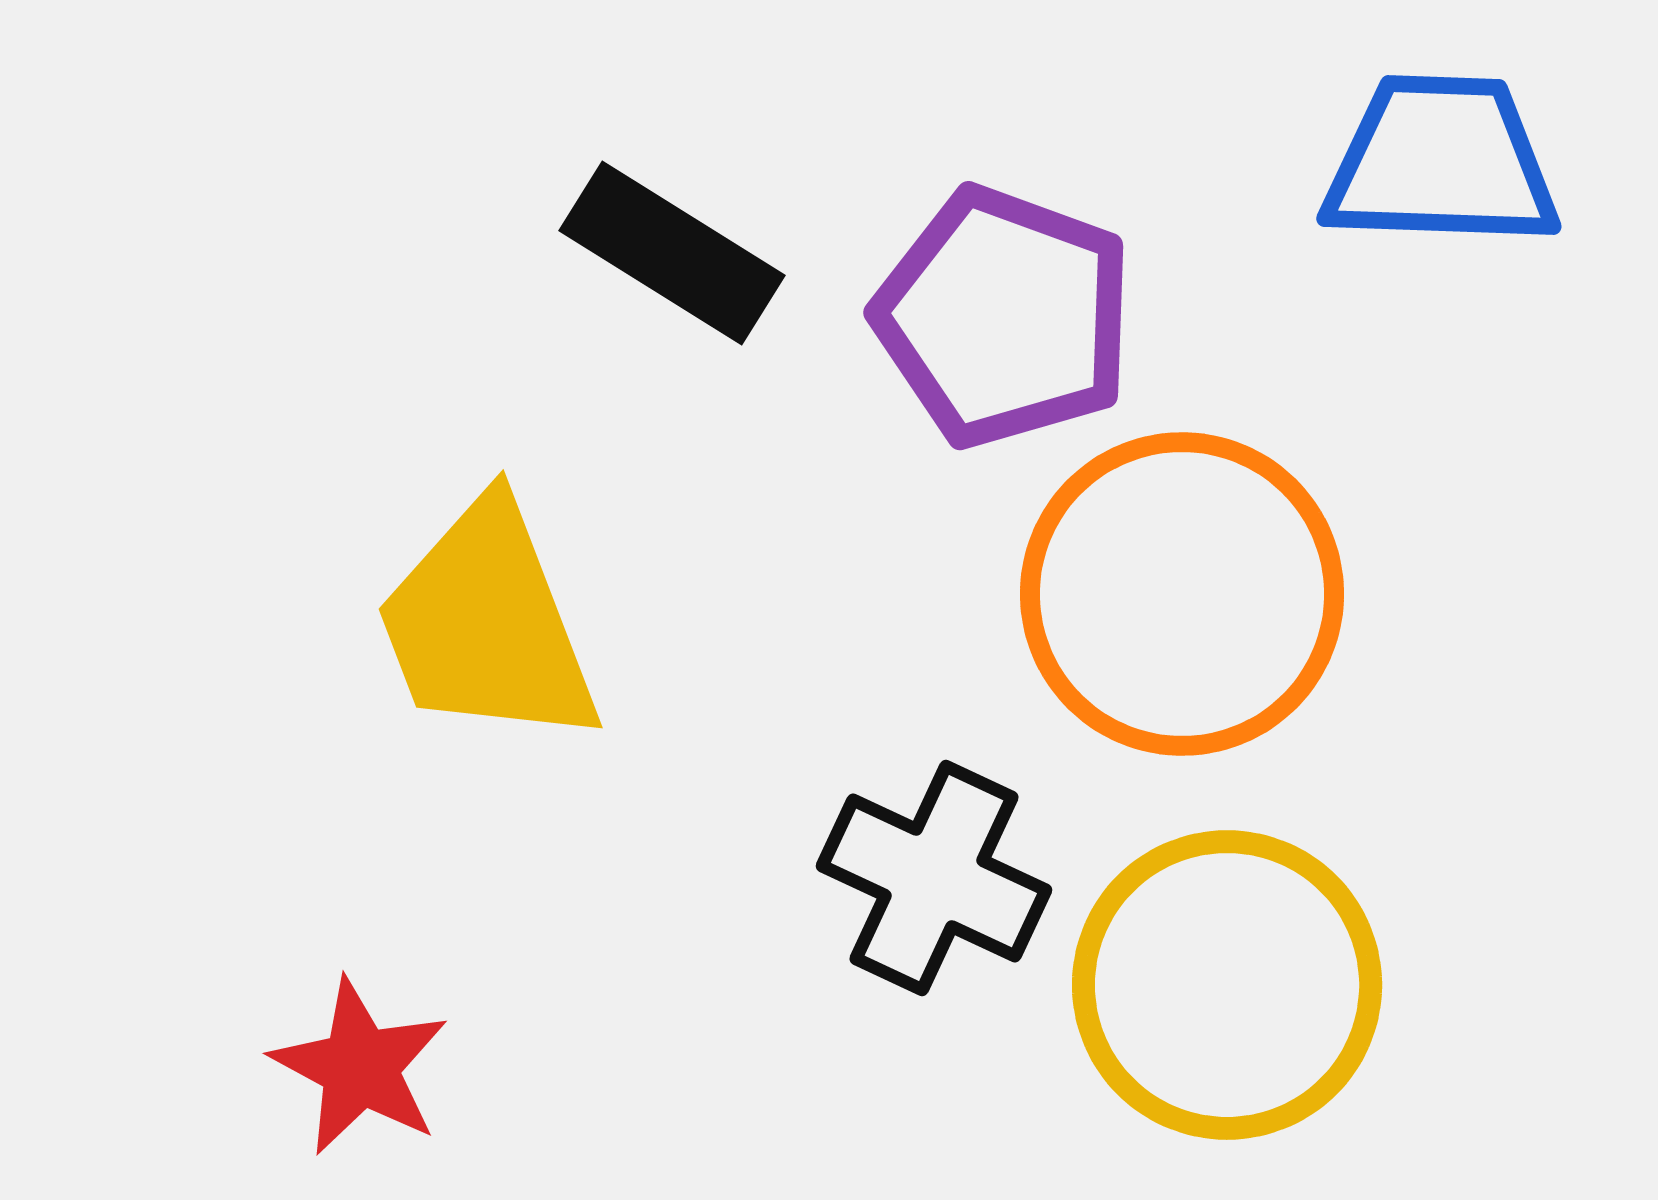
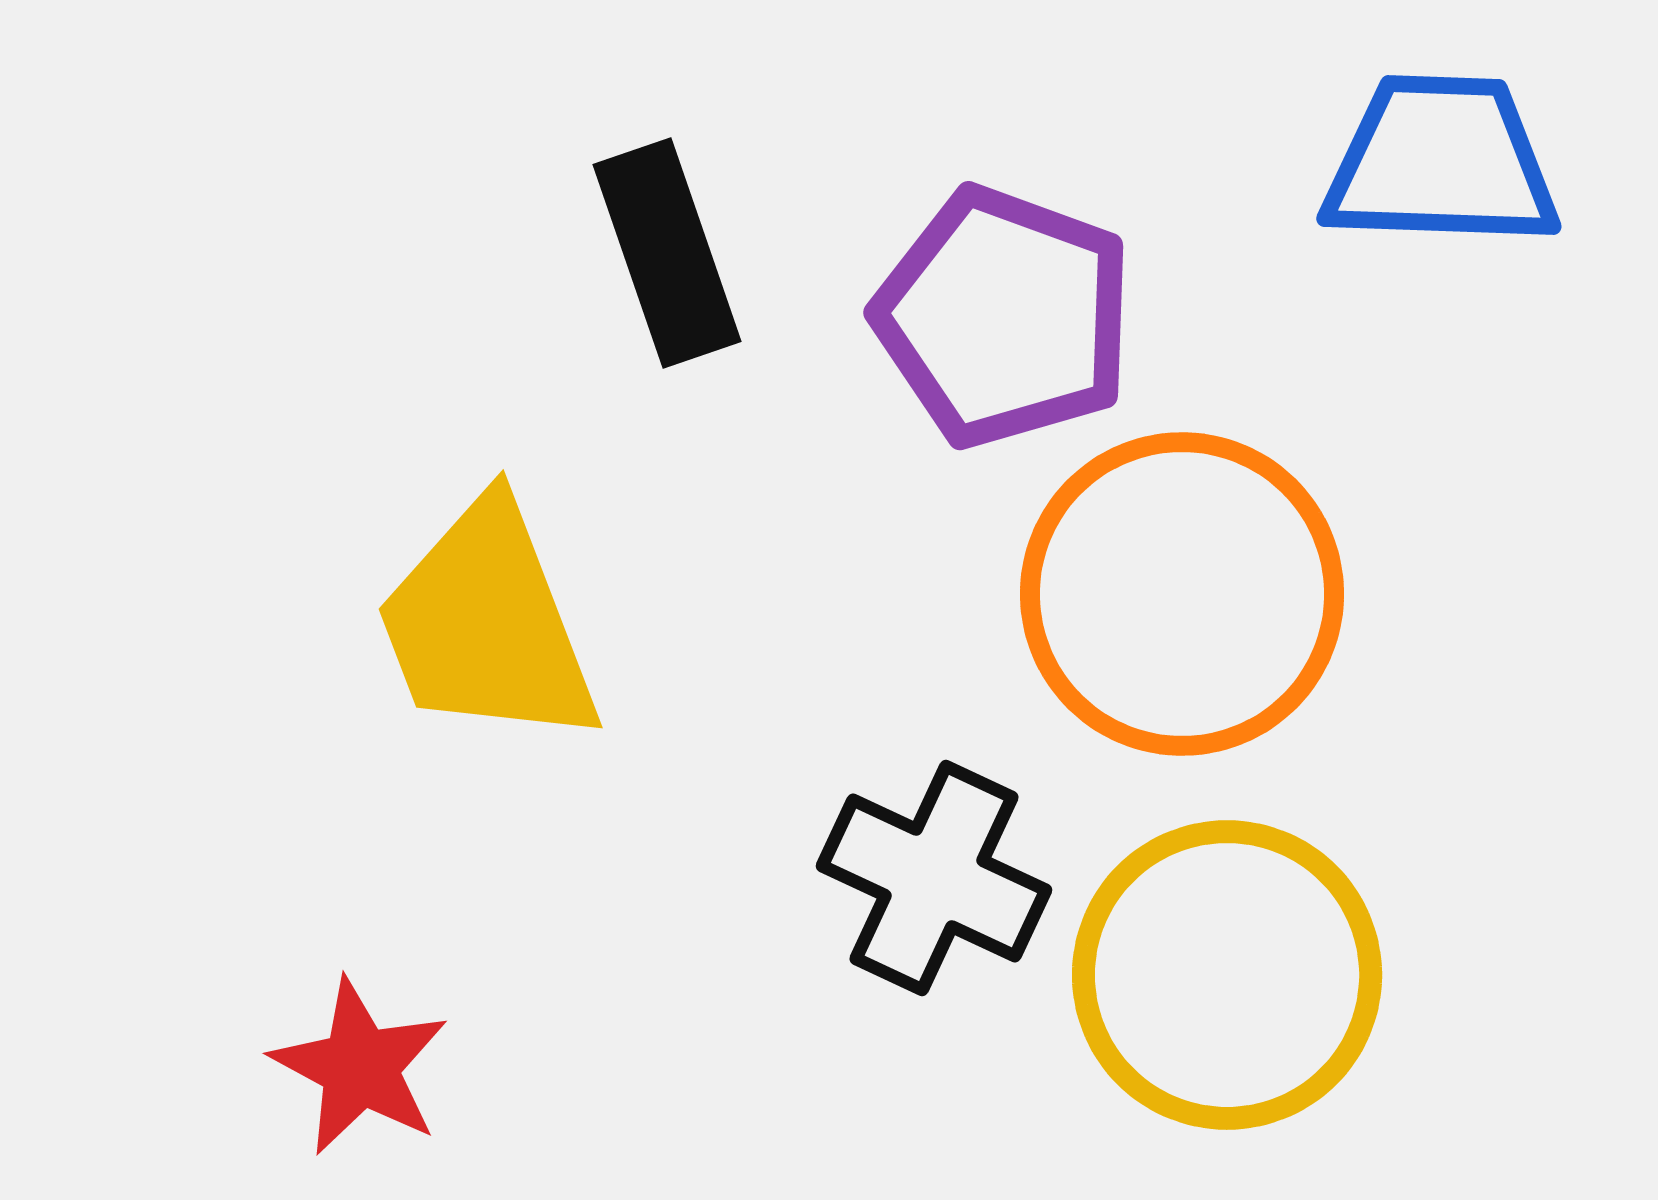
black rectangle: moved 5 px left; rotated 39 degrees clockwise
yellow circle: moved 10 px up
